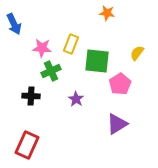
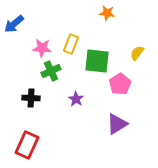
blue arrow: rotated 75 degrees clockwise
black cross: moved 2 px down
